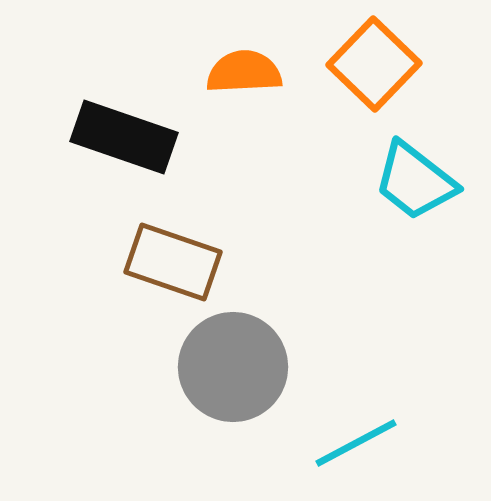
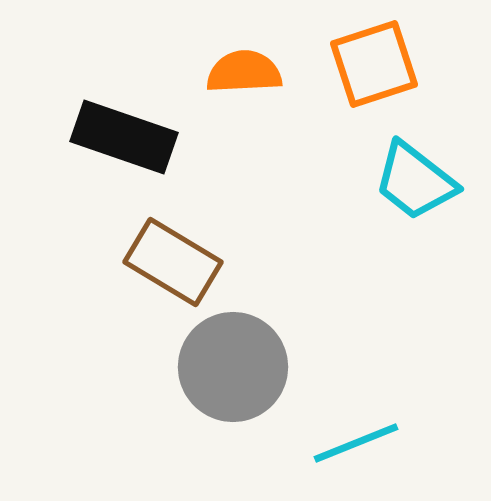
orange square: rotated 28 degrees clockwise
brown rectangle: rotated 12 degrees clockwise
cyan line: rotated 6 degrees clockwise
